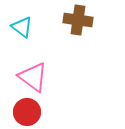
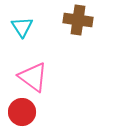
cyan triangle: rotated 20 degrees clockwise
red circle: moved 5 px left
